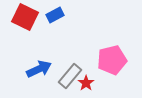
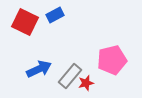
red square: moved 5 px down
red star: rotated 21 degrees clockwise
